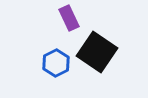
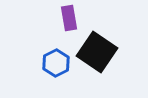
purple rectangle: rotated 15 degrees clockwise
